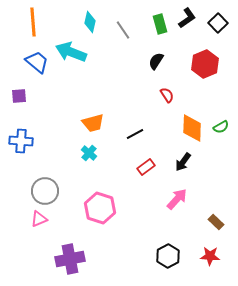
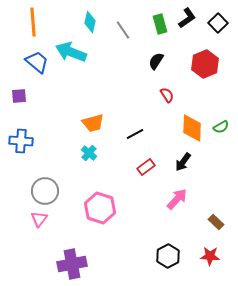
pink triangle: rotated 30 degrees counterclockwise
purple cross: moved 2 px right, 5 px down
